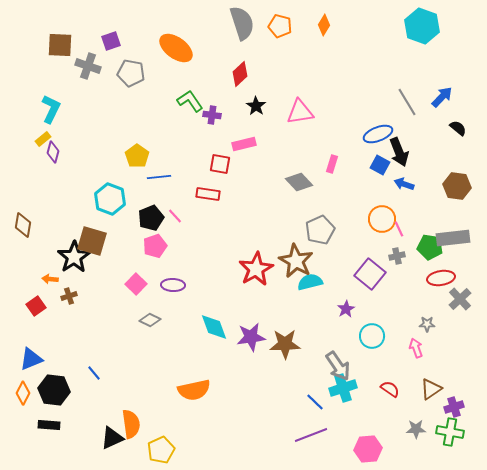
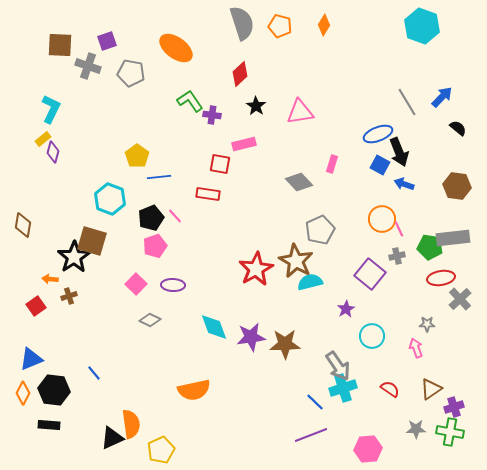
purple square at (111, 41): moved 4 px left
